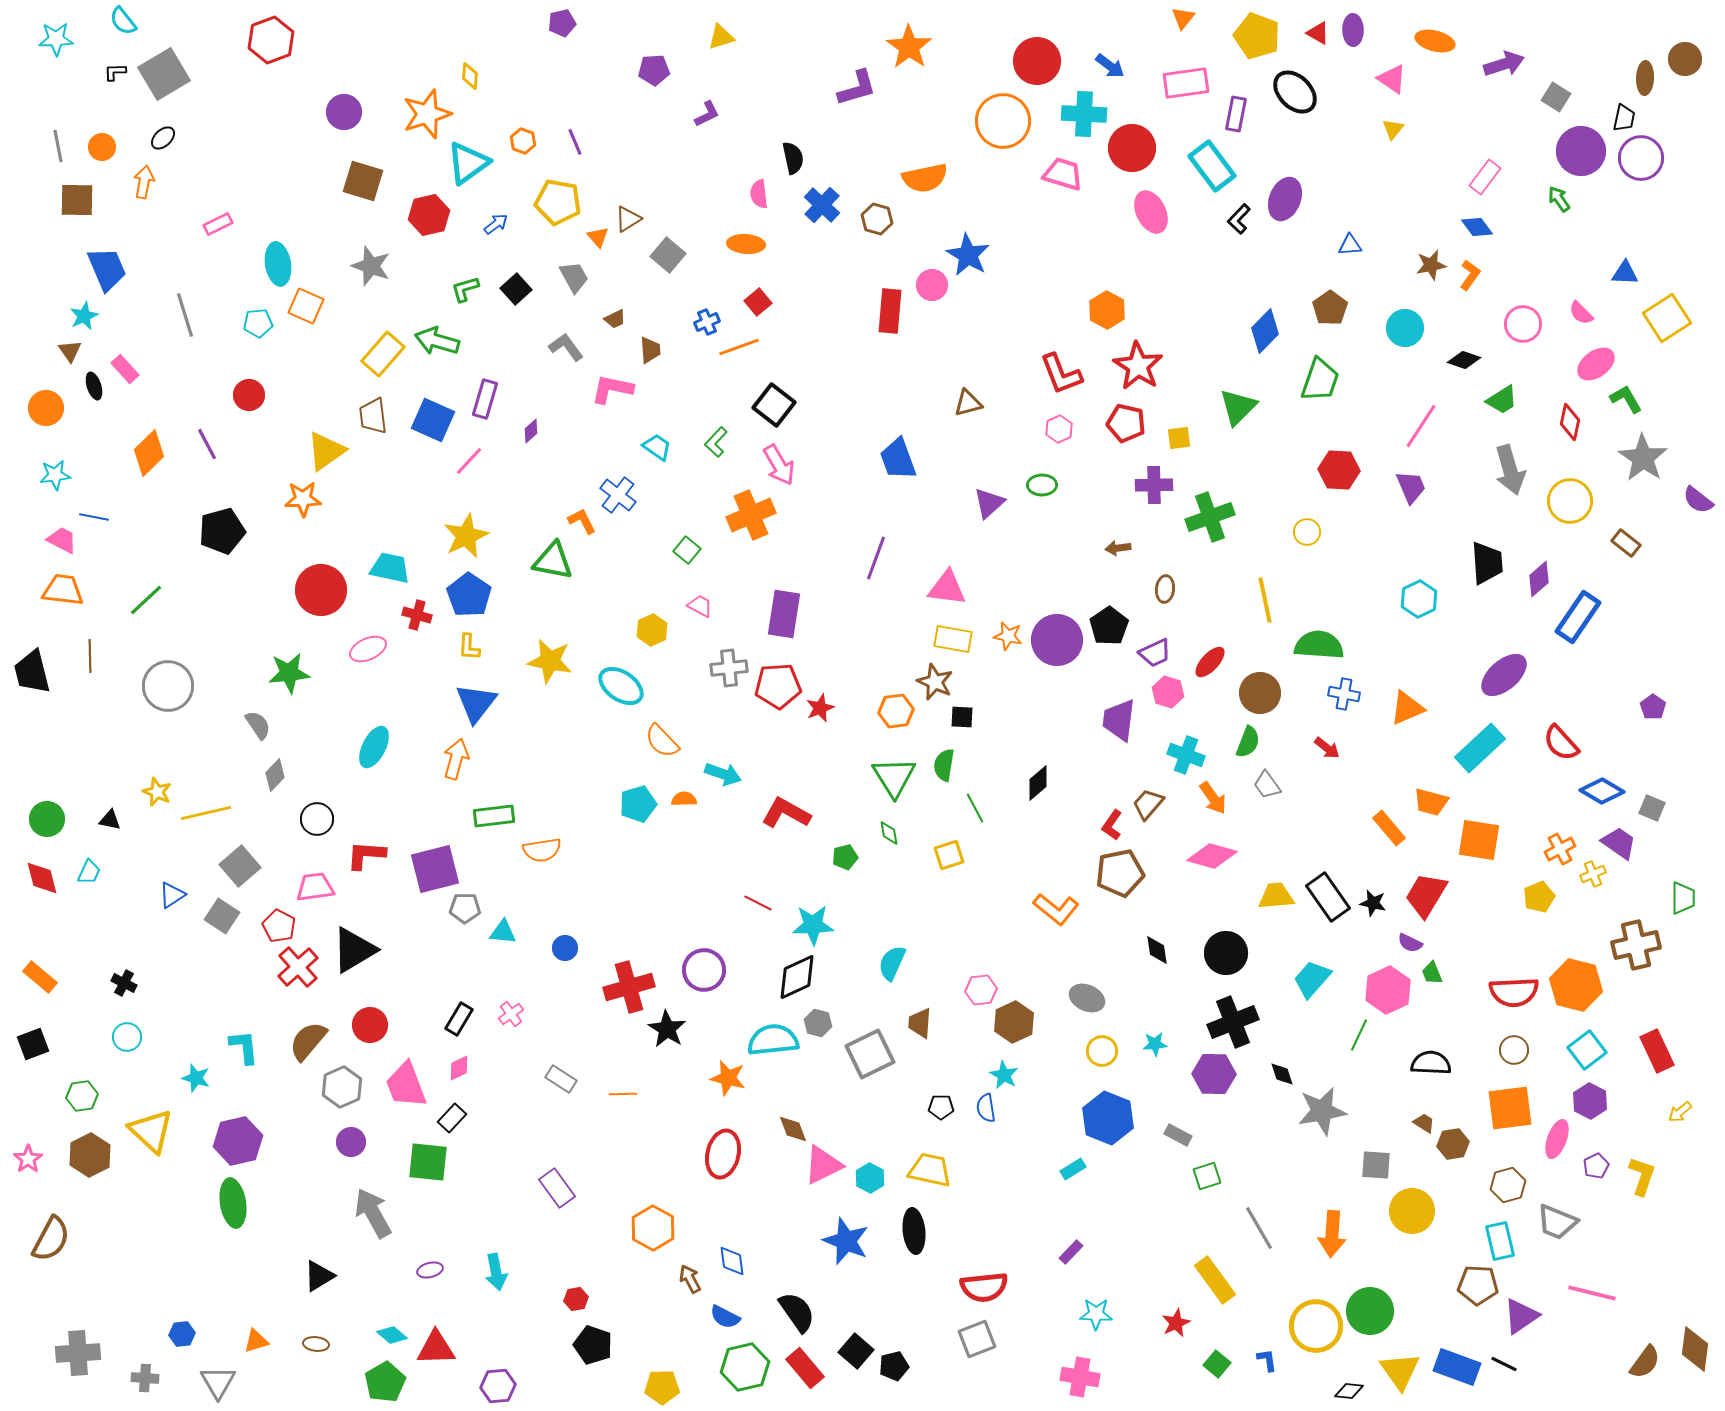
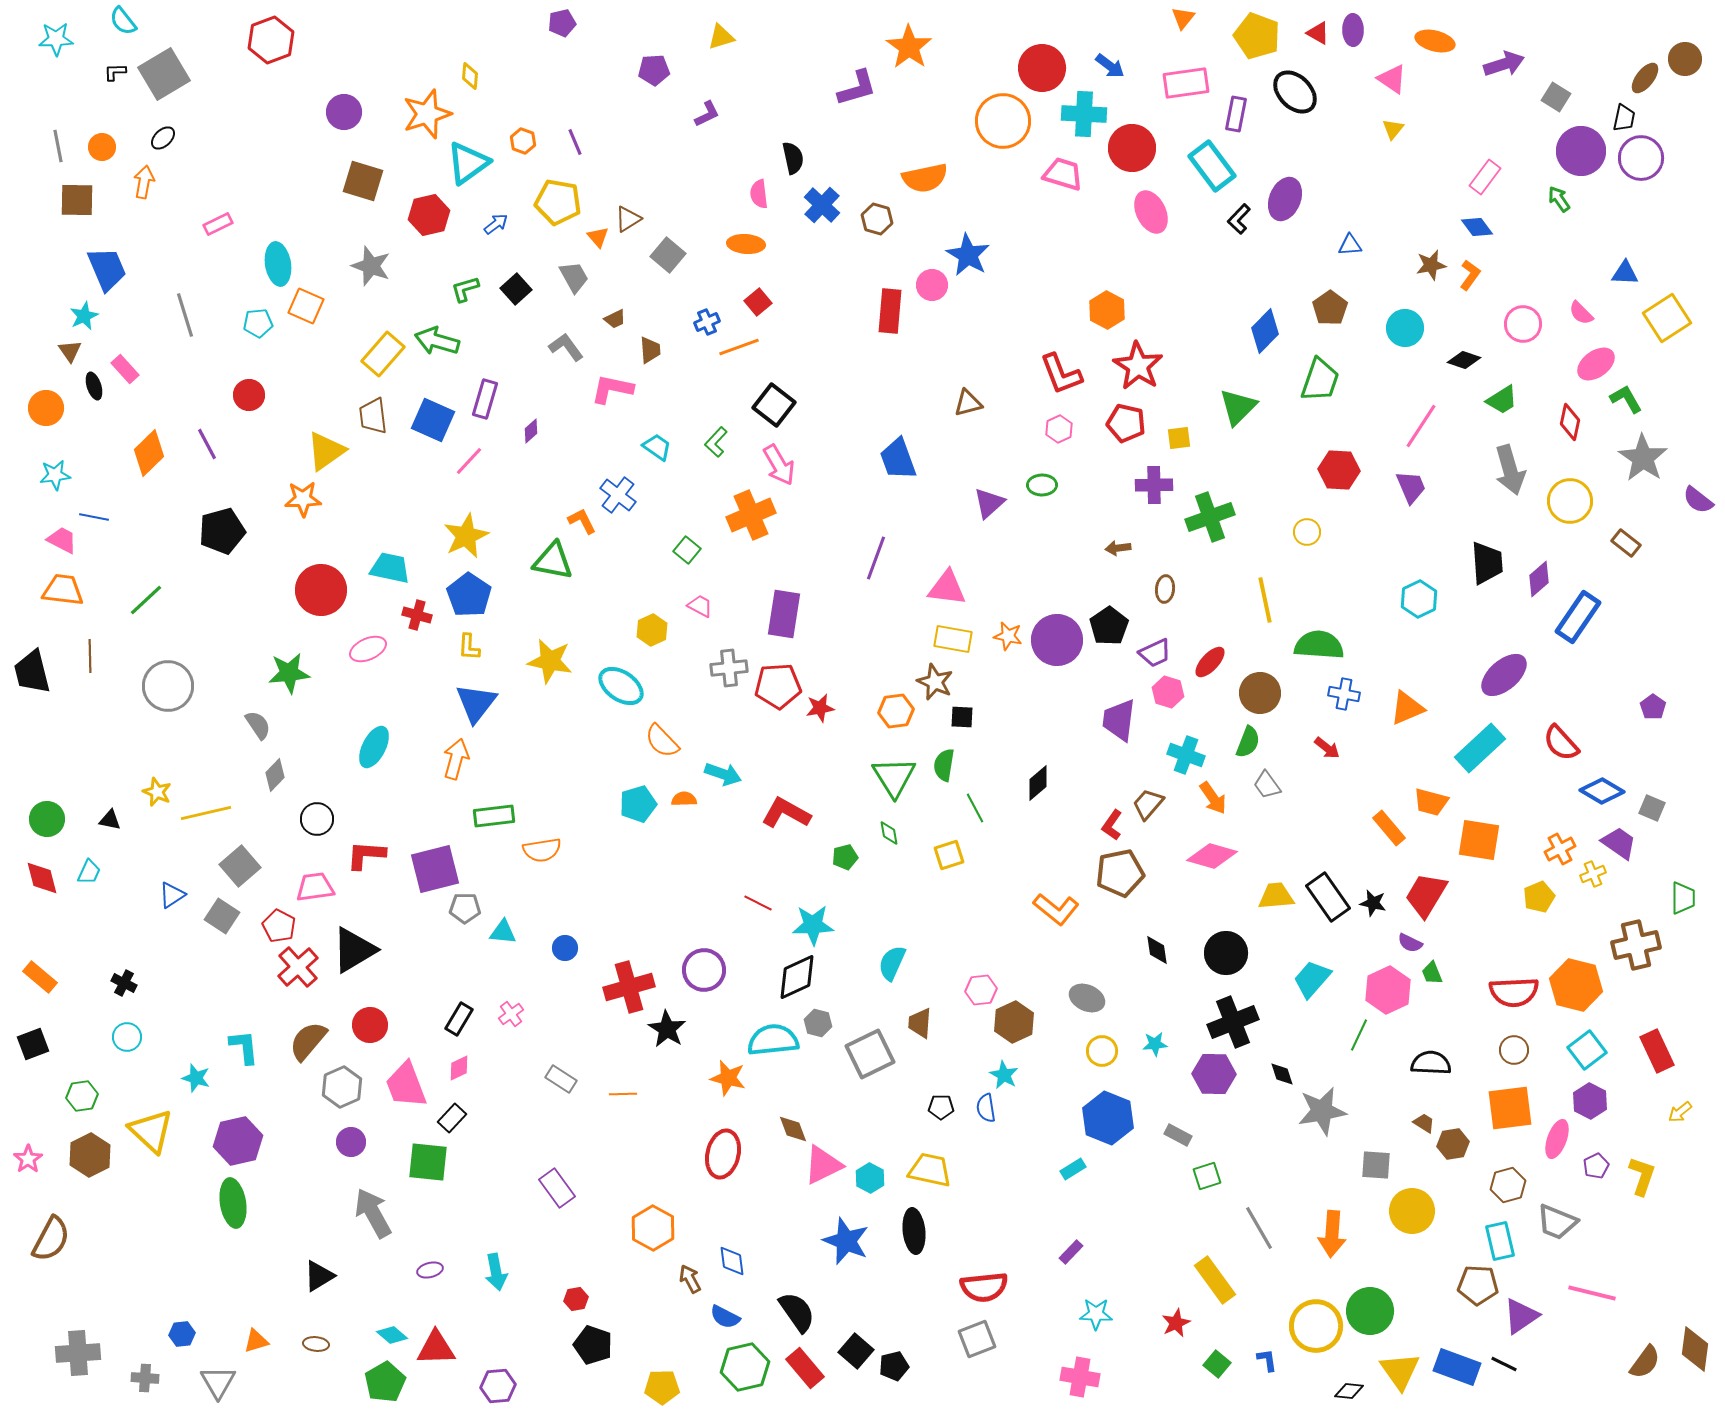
red circle at (1037, 61): moved 5 px right, 7 px down
brown ellipse at (1645, 78): rotated 36 degrees clockwise
red star at (820, 708): rotated 12 degrees clockwise
